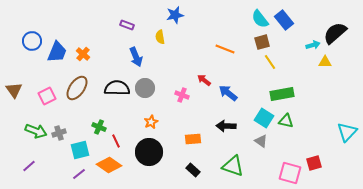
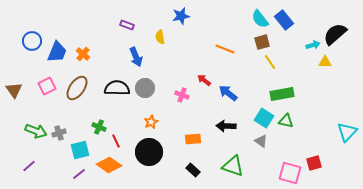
blue star at (175, 15): moved 6 px right, 1 px down
black semicircle at (335, 33): moved 1 px down
pink square at (47, 96): moved 10 px up
